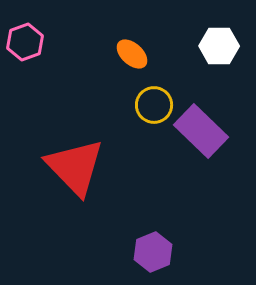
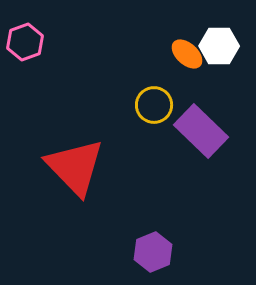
orange ellipse: moved 55 px right
